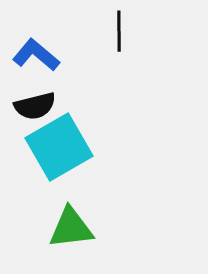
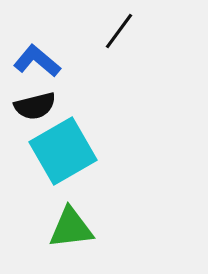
black line: rotated 36 degrees clockwise
blue L-shape: moved 1 px right, 6 px down
cyan square: moved 4 px right, 4 px down
